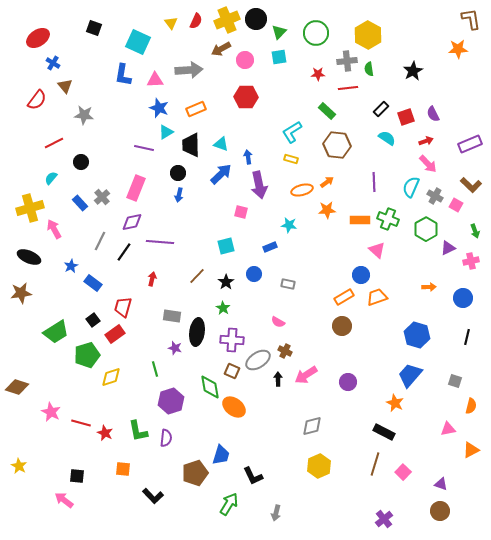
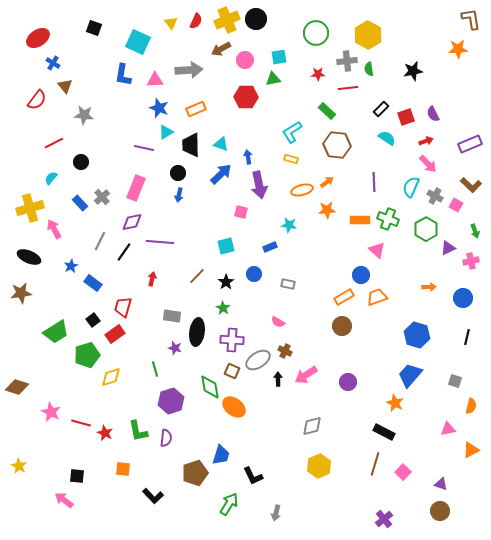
green triangle at (279, 32): moved 6 px left, 47 px down; rotated 35 degrees clockwise
black star at (413, 71): rotated 18 degrees clockwise
